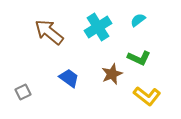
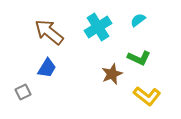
blue trapezoid: moved 22 px left, 10 px up; rotated 85 degrees clockwise
